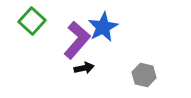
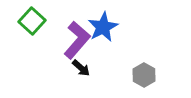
black arrow: moved 3 px left; rotated 54 degrees clockwise
gray hexagon: rotated 15 degrees clockwise
